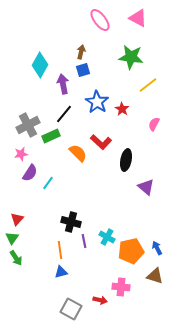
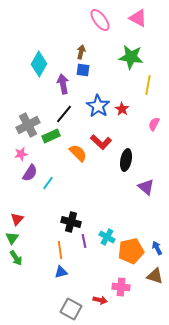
cyan diamond: moved 1 px left, 1 px up
blue square: rotated 24 degrees clockwise
yellow line: rotated 42 degrees counterclockwise
blue star: moved 1 px right, 4 px down
